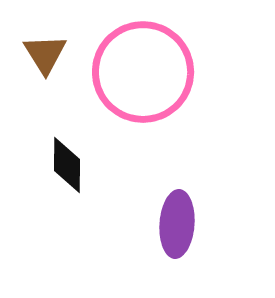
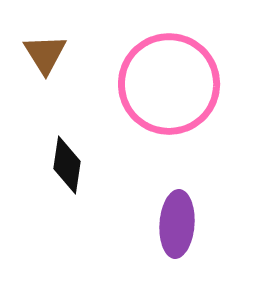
pink circle: moved 26 px right, 12 px down
black diamond: rotated 8 degrees clockwise
